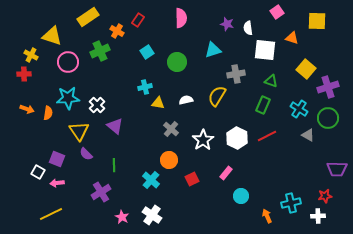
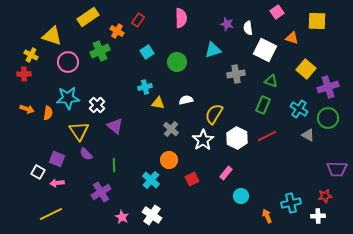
white square at (265, 50): rotated 20 degrees clockwise
yellow semicircle at (217, 96): moved 3 px left, 18 px down
